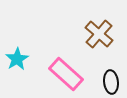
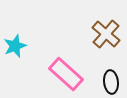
brown cross: moved 7 px right
cyan star: moved 2 px left, 13 px up; rotated 10 degrees clockwise
